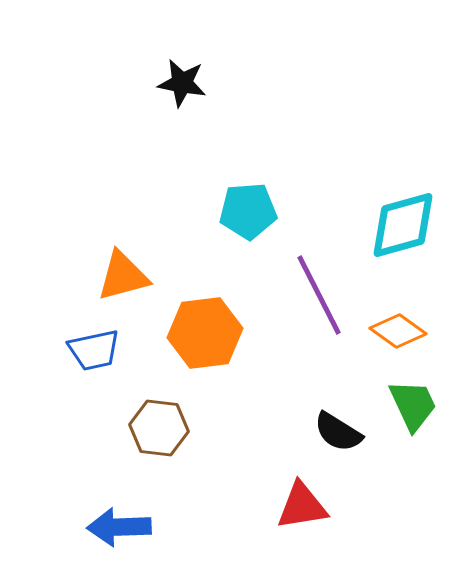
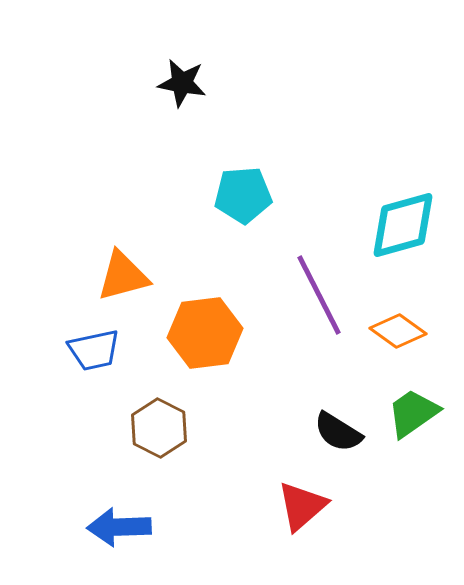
cyan pentagon: moved 5 px left, 16 px up
green trapezoid: moved 8 px down; rotated 100 degrees counterclockwise
brown hexagon: rotated 20 degrees clockwise
red triangle: rotated 32 degrees counterclockwise
